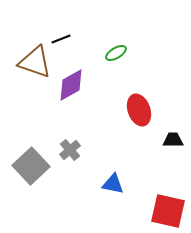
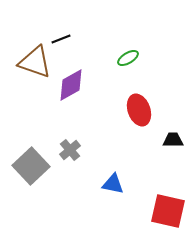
green ellipse: moved 12 px right, 5 px down
